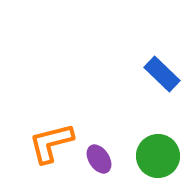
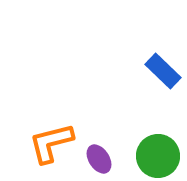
blue rectangle: moved 1 px right, 3 px up
